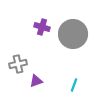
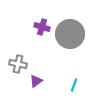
gray circle: moved 3 px left
gray cross: rotated 24 degrees clockwise
purple triangle: rotated 16 degrees counterclockwise
